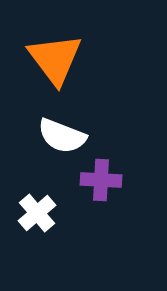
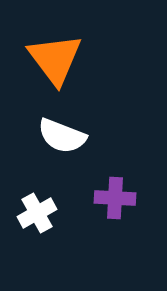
purple cross: moved 14 px right, 18 px down
white cross: rotated 12 degrees clockwise
